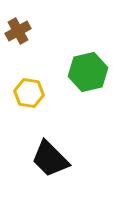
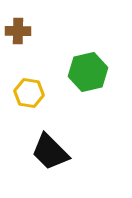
brown cross: rotated 30 degrees clockwise
black trapezoid: moved 7 px up
